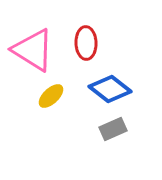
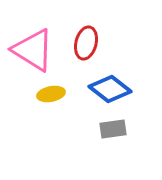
red ellipse: rotated 16 degrees clockwise
yellow ellipse: moved 2 px up; rotated 32 degrees clockwise
gray rectangle: rotated 16 degrees clockwise
